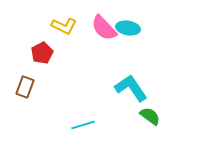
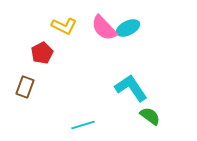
cyan ellipse: rotated 35 degrees counterclockwise
